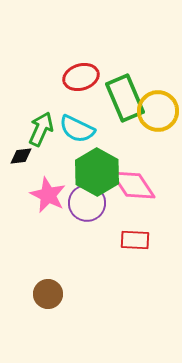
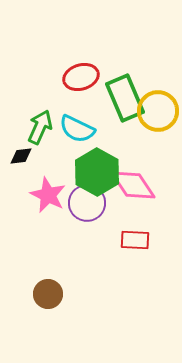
green arrow: moved 1 px left, 2 px up
